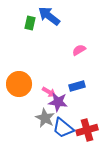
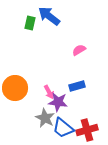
orange circle: moved 4 px left, 4 px down
pink arrow: rotated 32 degrees clockwise
